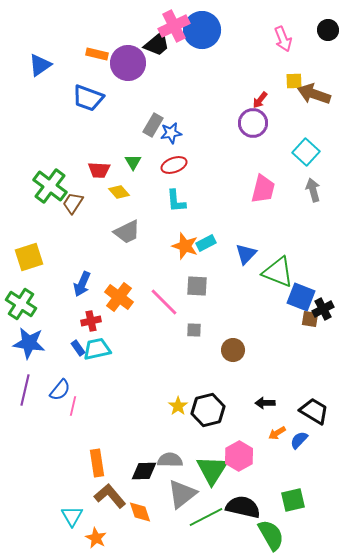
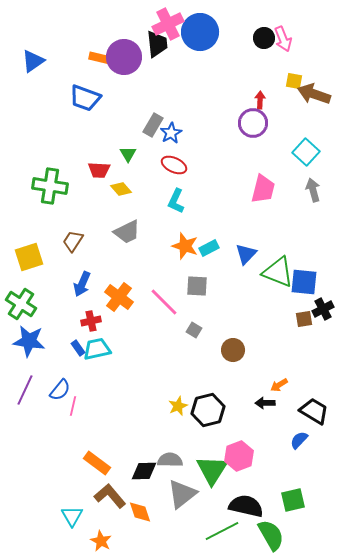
pink cross at (174, 26): moved 6 px left, 2 px up
blue circle at (202, 30): moved 2 px left, 2 px down
black circle at (328, 30): moved 64 px left, 8 px down
black trapezoid at (157, 44): rotated 56 degrees counterclockwise
orange rectangle at (97, 54): moved 3 px right, 4 px down
purple circle at (128, 63): moved 4 px left, 6 px up
blue triangle at (40, 65): moved 7 px left, 4 px up
yellow square at (294, 81): rotated 12 degrees clockwise
blue trapezoid at (88, 98): moved 3 px left
red arrow at (260, 100): rotated 144 degrees clockwise
blue star at (171, 133): rotated 20 degrees counterclockwise
green triangle at (133, 162): moved 5 px left, 8 px up
red ellipse at (174, 165): rotated 45 degrees clockwise
green cross at (50, 186): rotated 28 degrees counterclockwise
yellow diamond at (119, 192): moved 2 px right, 3 px up
cyan L-shape at (176, 201): rotated 30 degrees clockwise
brown trapezoid at (73, 203): moved 38 px down
cyan rectangle at (206, 243): moved 3 px right, 5 px down
blue square at (301, 297): moved 3 px right, 15 px up; rotated 16 degrees counterclockwise
brown square at (310, 319): moved 6 px left; rotated 18 degrees counterclockwise
gray square at (194, 330): rotated 28 degrees clockwise
blue star at (29, 343): moved 2 px up
purple line at (25, 390): rotated 12 degrees clockwise
yellow star at (178, 406): rotated 12 degrees clockwise
orange arrow at (277, 433): moved 2 px right, 48 px up
pink hexagon at (239, 456): rotated 8 degrees clockwise
orange rectangle at (97, 463): rotated 44 degrees counterclockwise
black semicircle at (243, 507): moved 3 px right, 1 px up
green line at (206, 517): moved 16 px right, 14 px down
orange star at (96, 538): moved 5 px right, 3 px down
